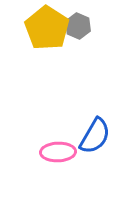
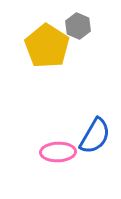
yellow pentagon: moved 18 px down
